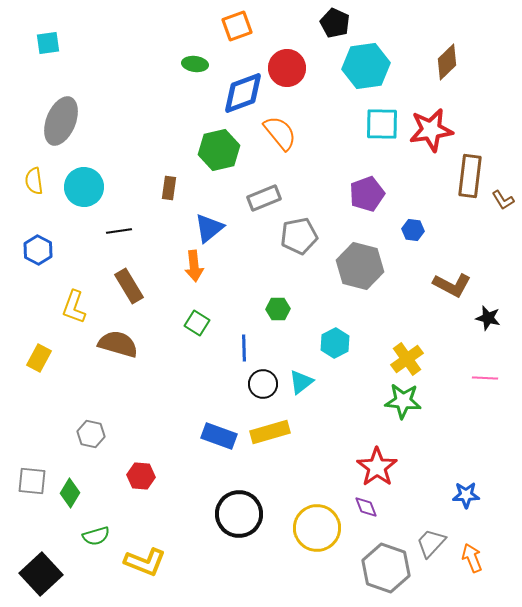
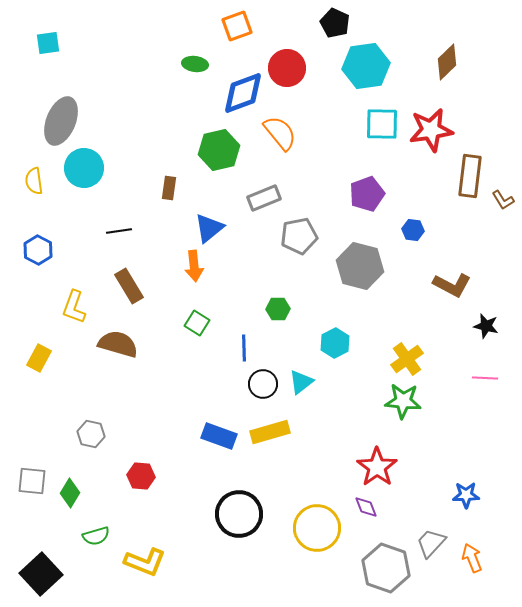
cyan circle at (84, 187): moved 19 px up
black star at (488, 318): moved 2 px left, 8 px down
